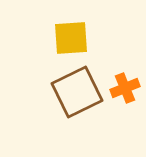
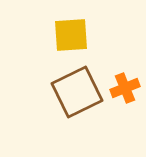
yellow square: moved 3 px up
